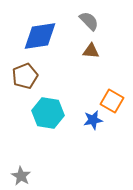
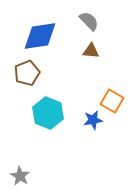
brown pentagon: moved 2 px right, 3 px up
cyan hexagon: rotated 12 degrees clockwise
gray star: moved 1 px left
